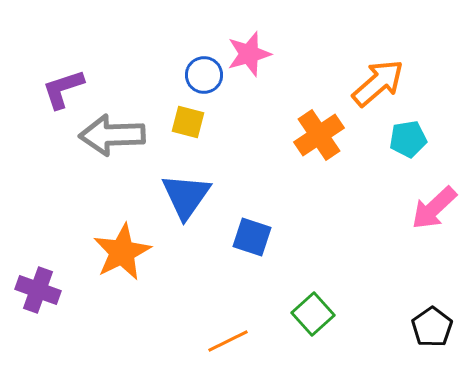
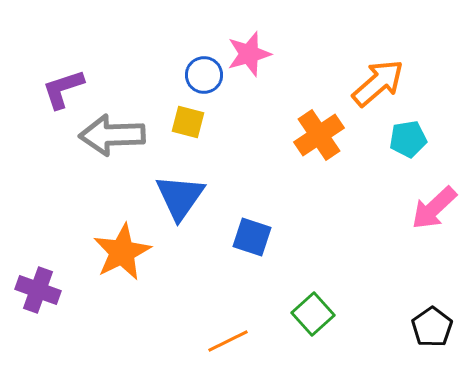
blue triangle: moved 6 px left, 1 px down
